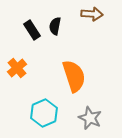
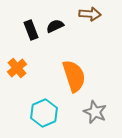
brown arrow: moved 2 px left
black semicircle: rotated 54 degrees clockwise
black rectangle: moved 1 px left; rotated 12 degrees clockwise
gray star: moved 5 px right, 6 px up
